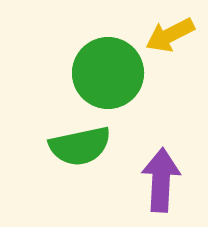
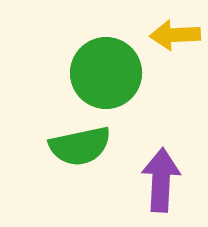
yellow arrow: moved 5 px right; rotated 24 degrees clockwise
green circle: moved 2 px left
